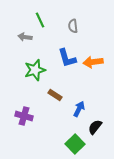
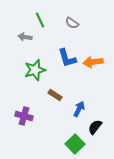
gray semicircle: moved 1 px left, 3 px up; rotated 48 degrees counterclockwise
